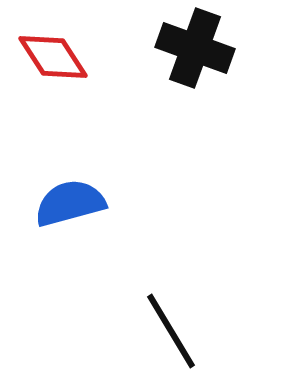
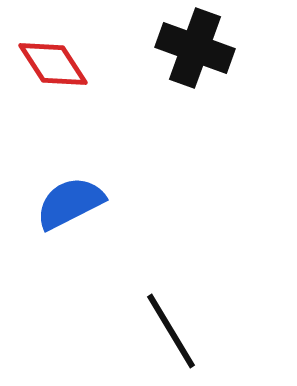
red diamond: moved 7 px down
blue semicircle: rotated 12 degrees counterclockwise
